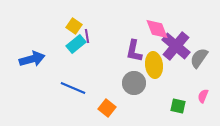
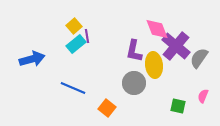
yellow square: rotated 14 degrees clockwise
